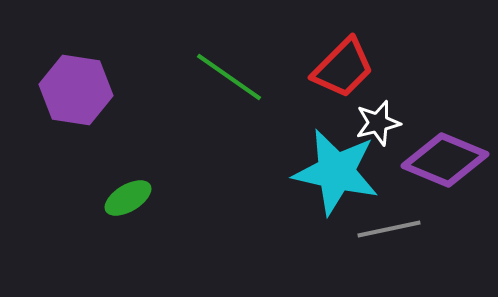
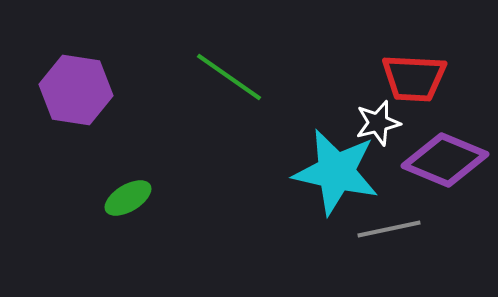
red trapezoid: moved 71 px right, 10 px down; rotated 48 degrees clockwise
